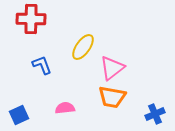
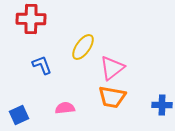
blue cross: moved 7 px right, 9 px up; rotated 24 degrees clockwise
